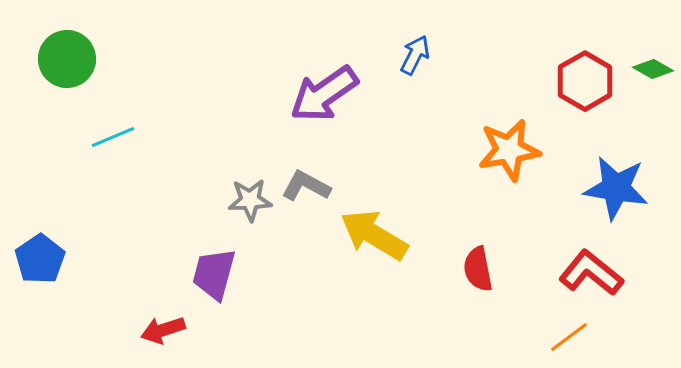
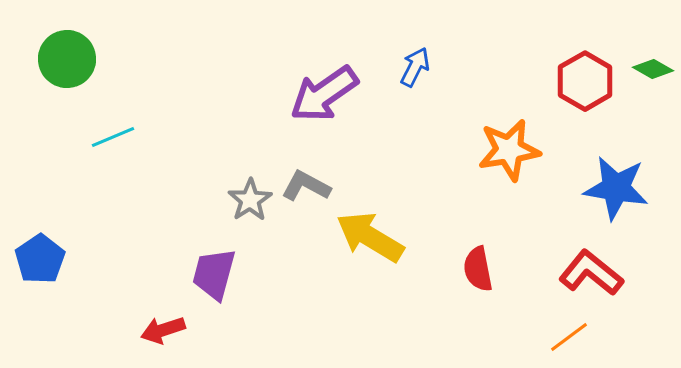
blue arrow: moved 12 px down
gray star: rotated 30 degrees counterclockwise
yellow arrow: moved 4 px left, 2 px down
